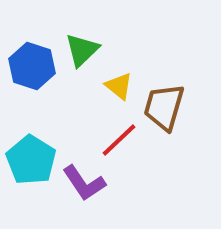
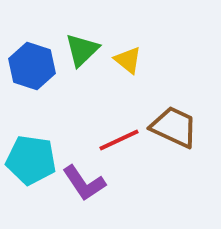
yellow triangle: moved 9 px right, 26 px up
brown trapezoid: moved 10 px right, 20 px down; rotated 99 degrees clockwise
red line: rotated 18 degrees clockwise
cyan pentagon: rotated 24 degrees counterclockwise
